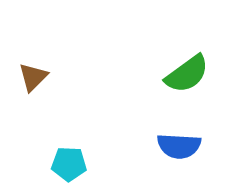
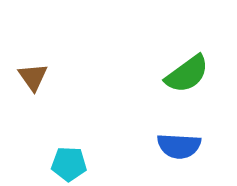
brown triangle: rotated 20 degrees counterclockwise
